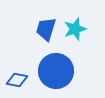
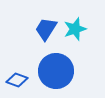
blue trapezoid: rotated 15 degrees clockwise
blue diamond: rotated 10 degrees clockwise
